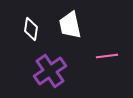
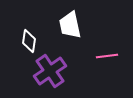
white diamond: moved 2 px left, 12 px down
